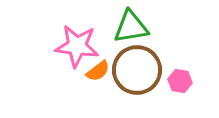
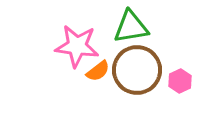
pink hexagon: rotated 25 degrees clockwise
